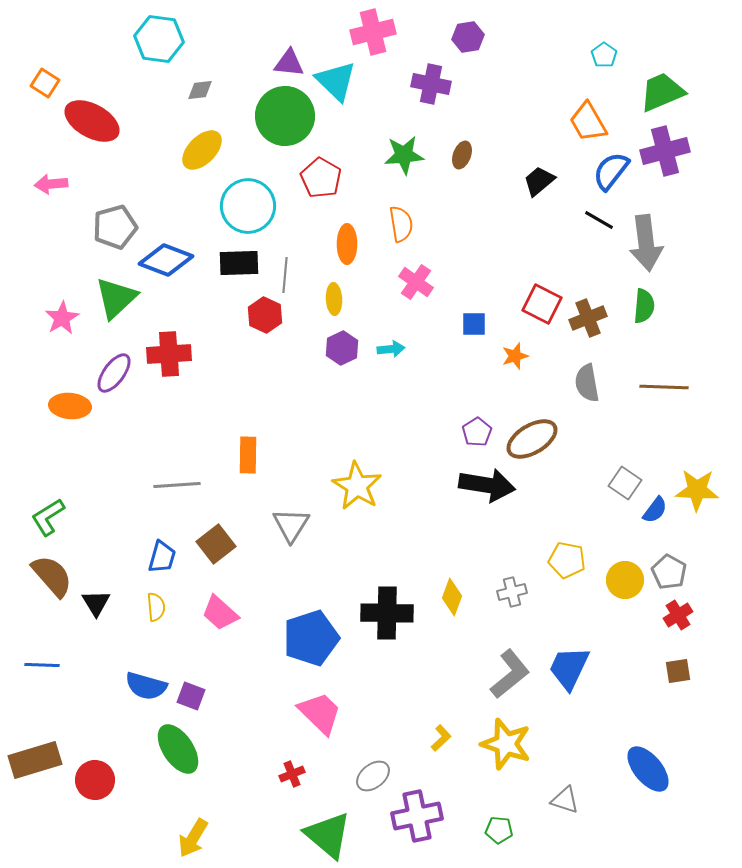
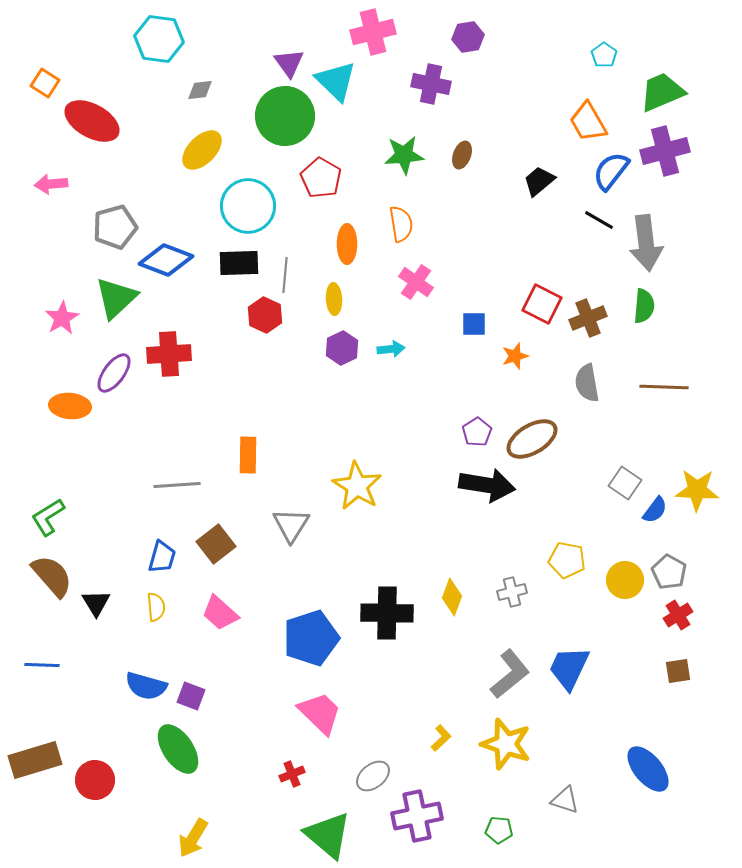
purple triangle at (289, 63): rotated 48 degrees clockwise
